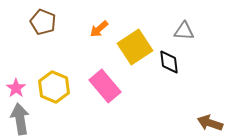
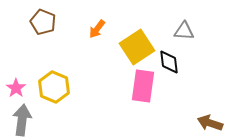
orange arrow: moved 2 px left; rotated 12 degrees counterclockwise
yellow square: moved 2 px right
pink rectangle: moved 38 px right; rotated 48 degrees clockwise
gray arrow: moved 2 px right, 1 px down; rotated 16 degrees clockwise
